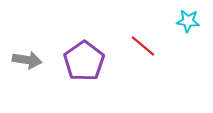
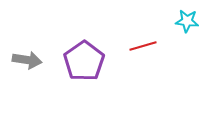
cyan star: moved 1 px left
red line: rotated 56 degrees counterclockwise
